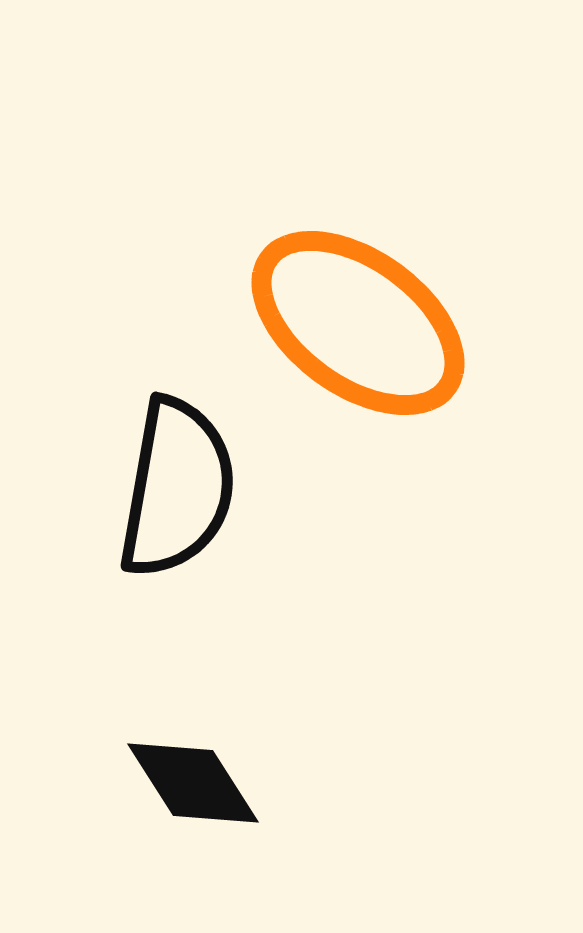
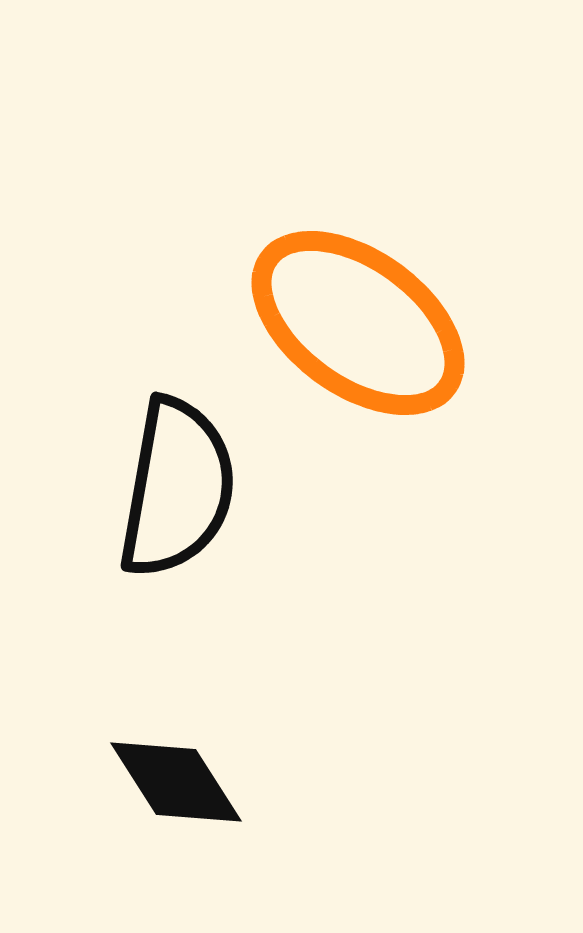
black diamond: moved 17 px left, 1 px up
